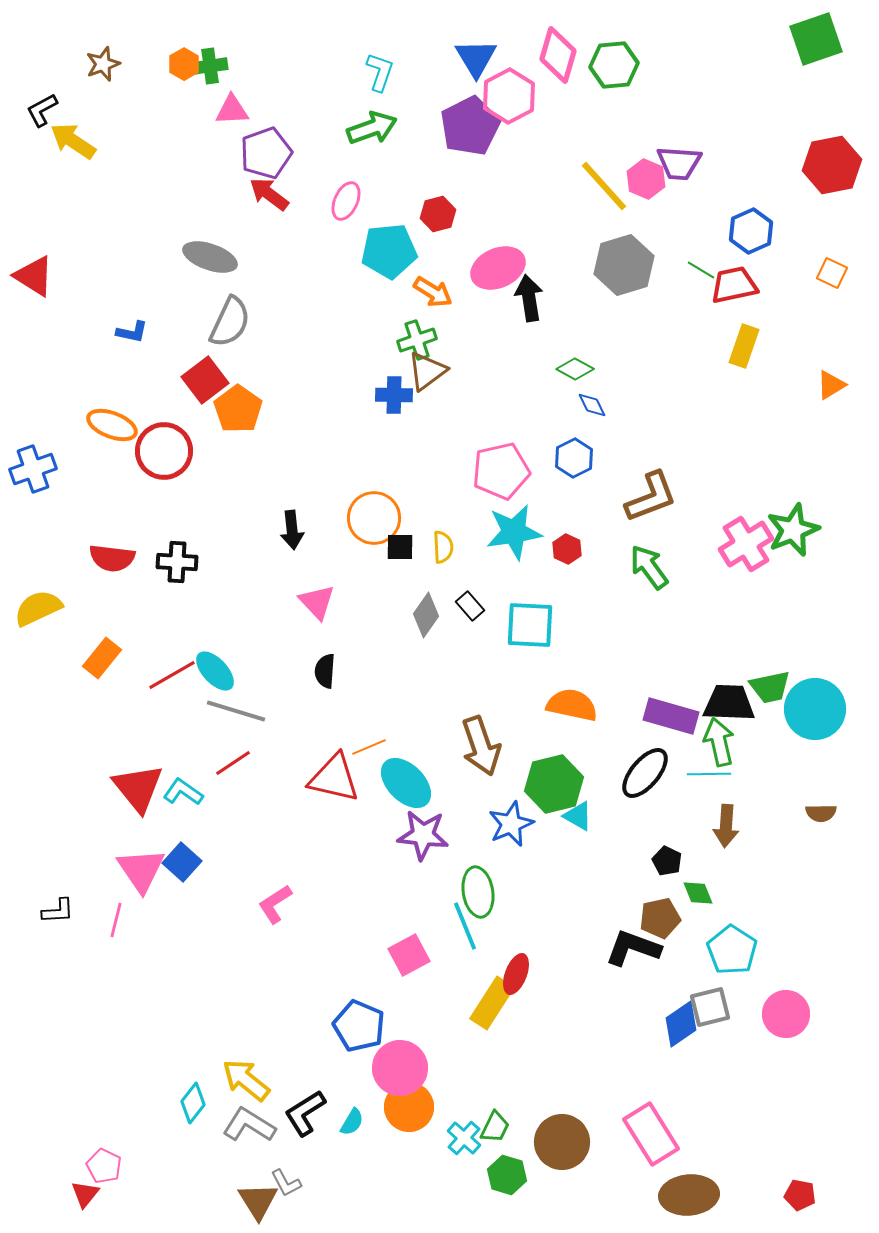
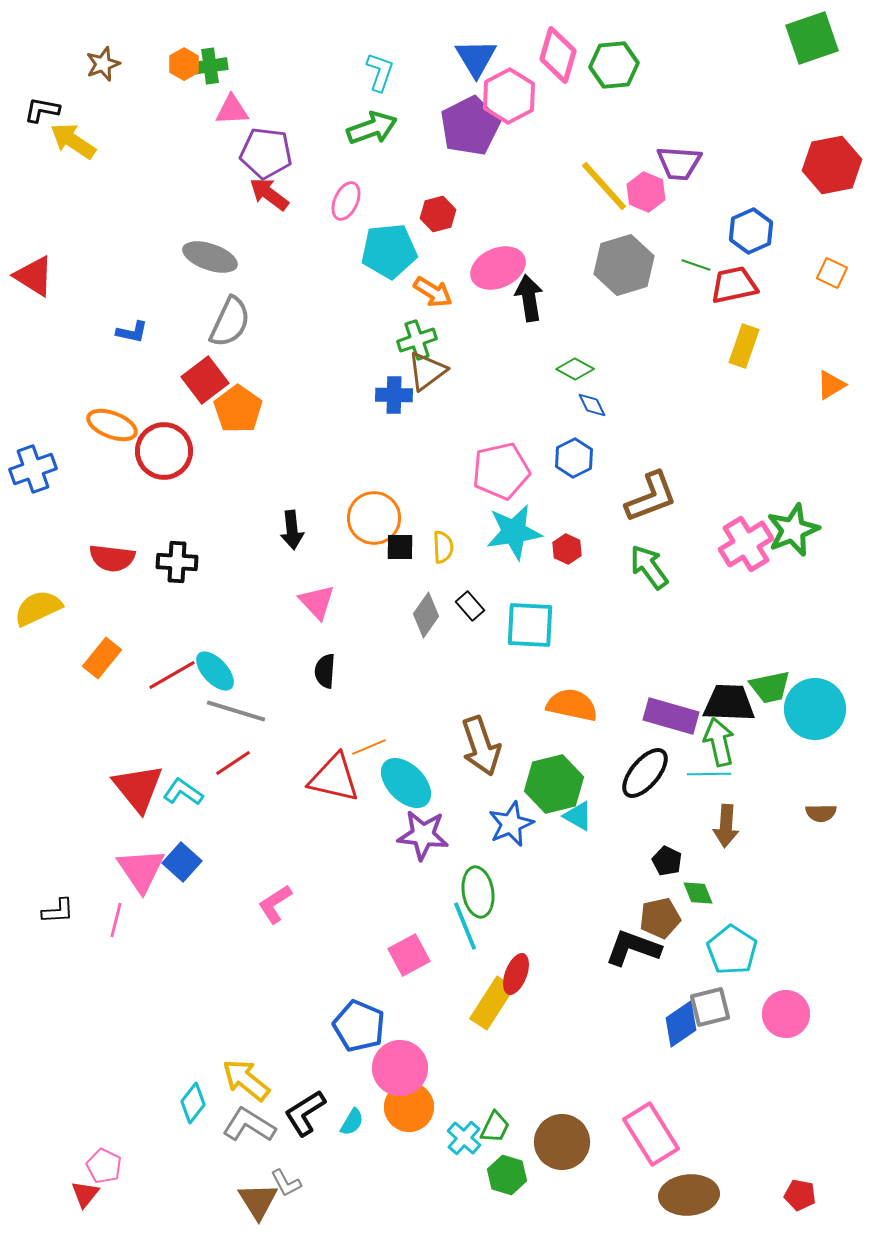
green square at (816, 39): moved 4 px left, 1 px up
black L-shape at (42, 110): rotated 39 degrees clockwise
purple pentagon at (266, 153): rotated 27 degrees clockwise
pink hexagon at (646, 179): moved 13 px down
green line at (701, 270): moved 5 px left, 5 px up; rotated 12 degrees counterclockwise
